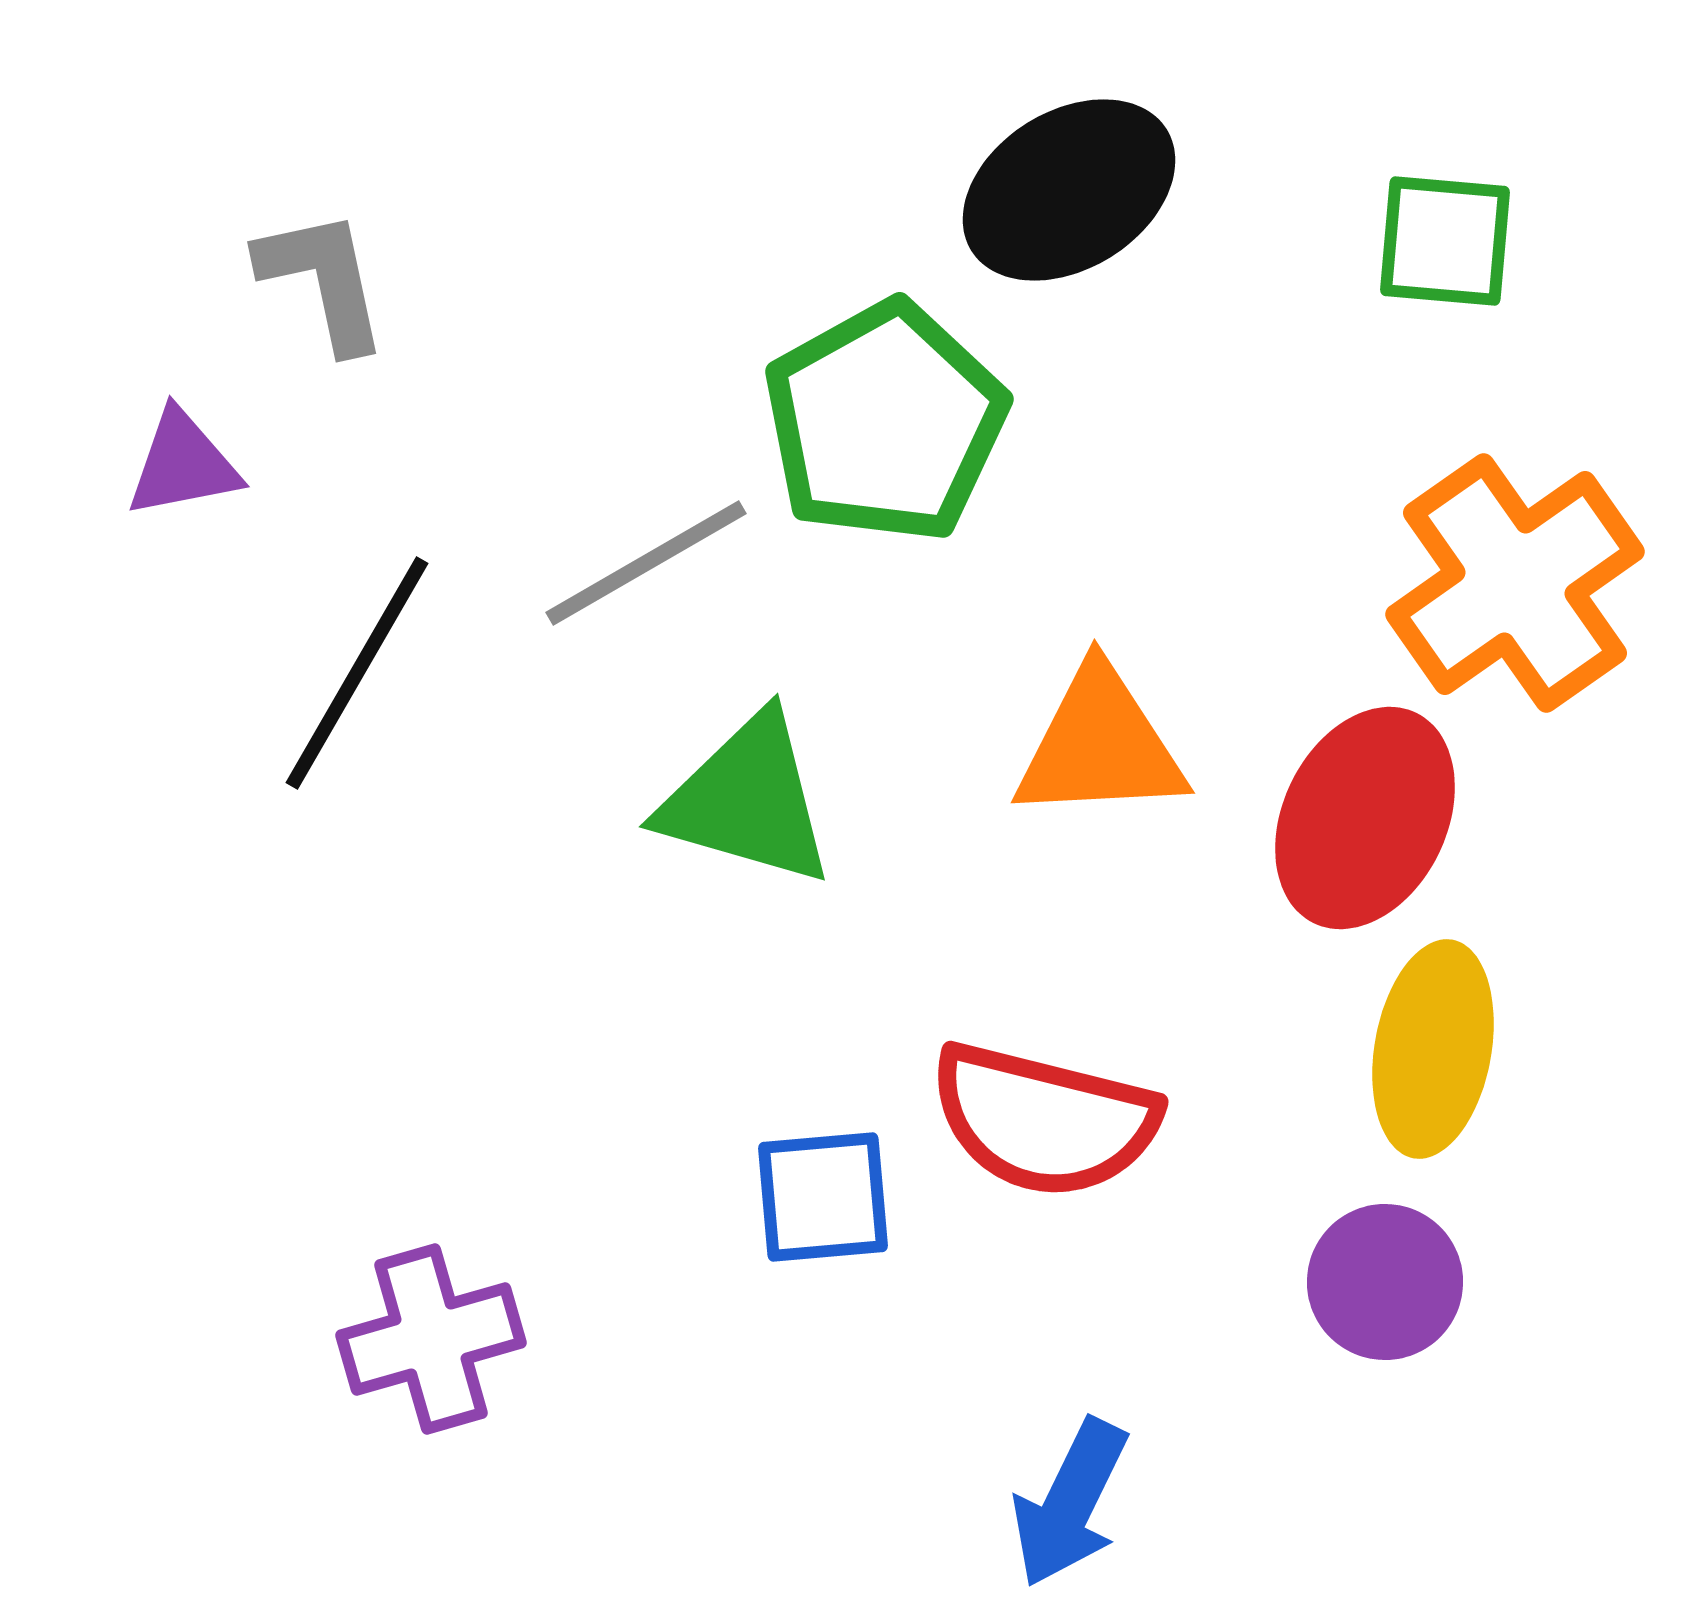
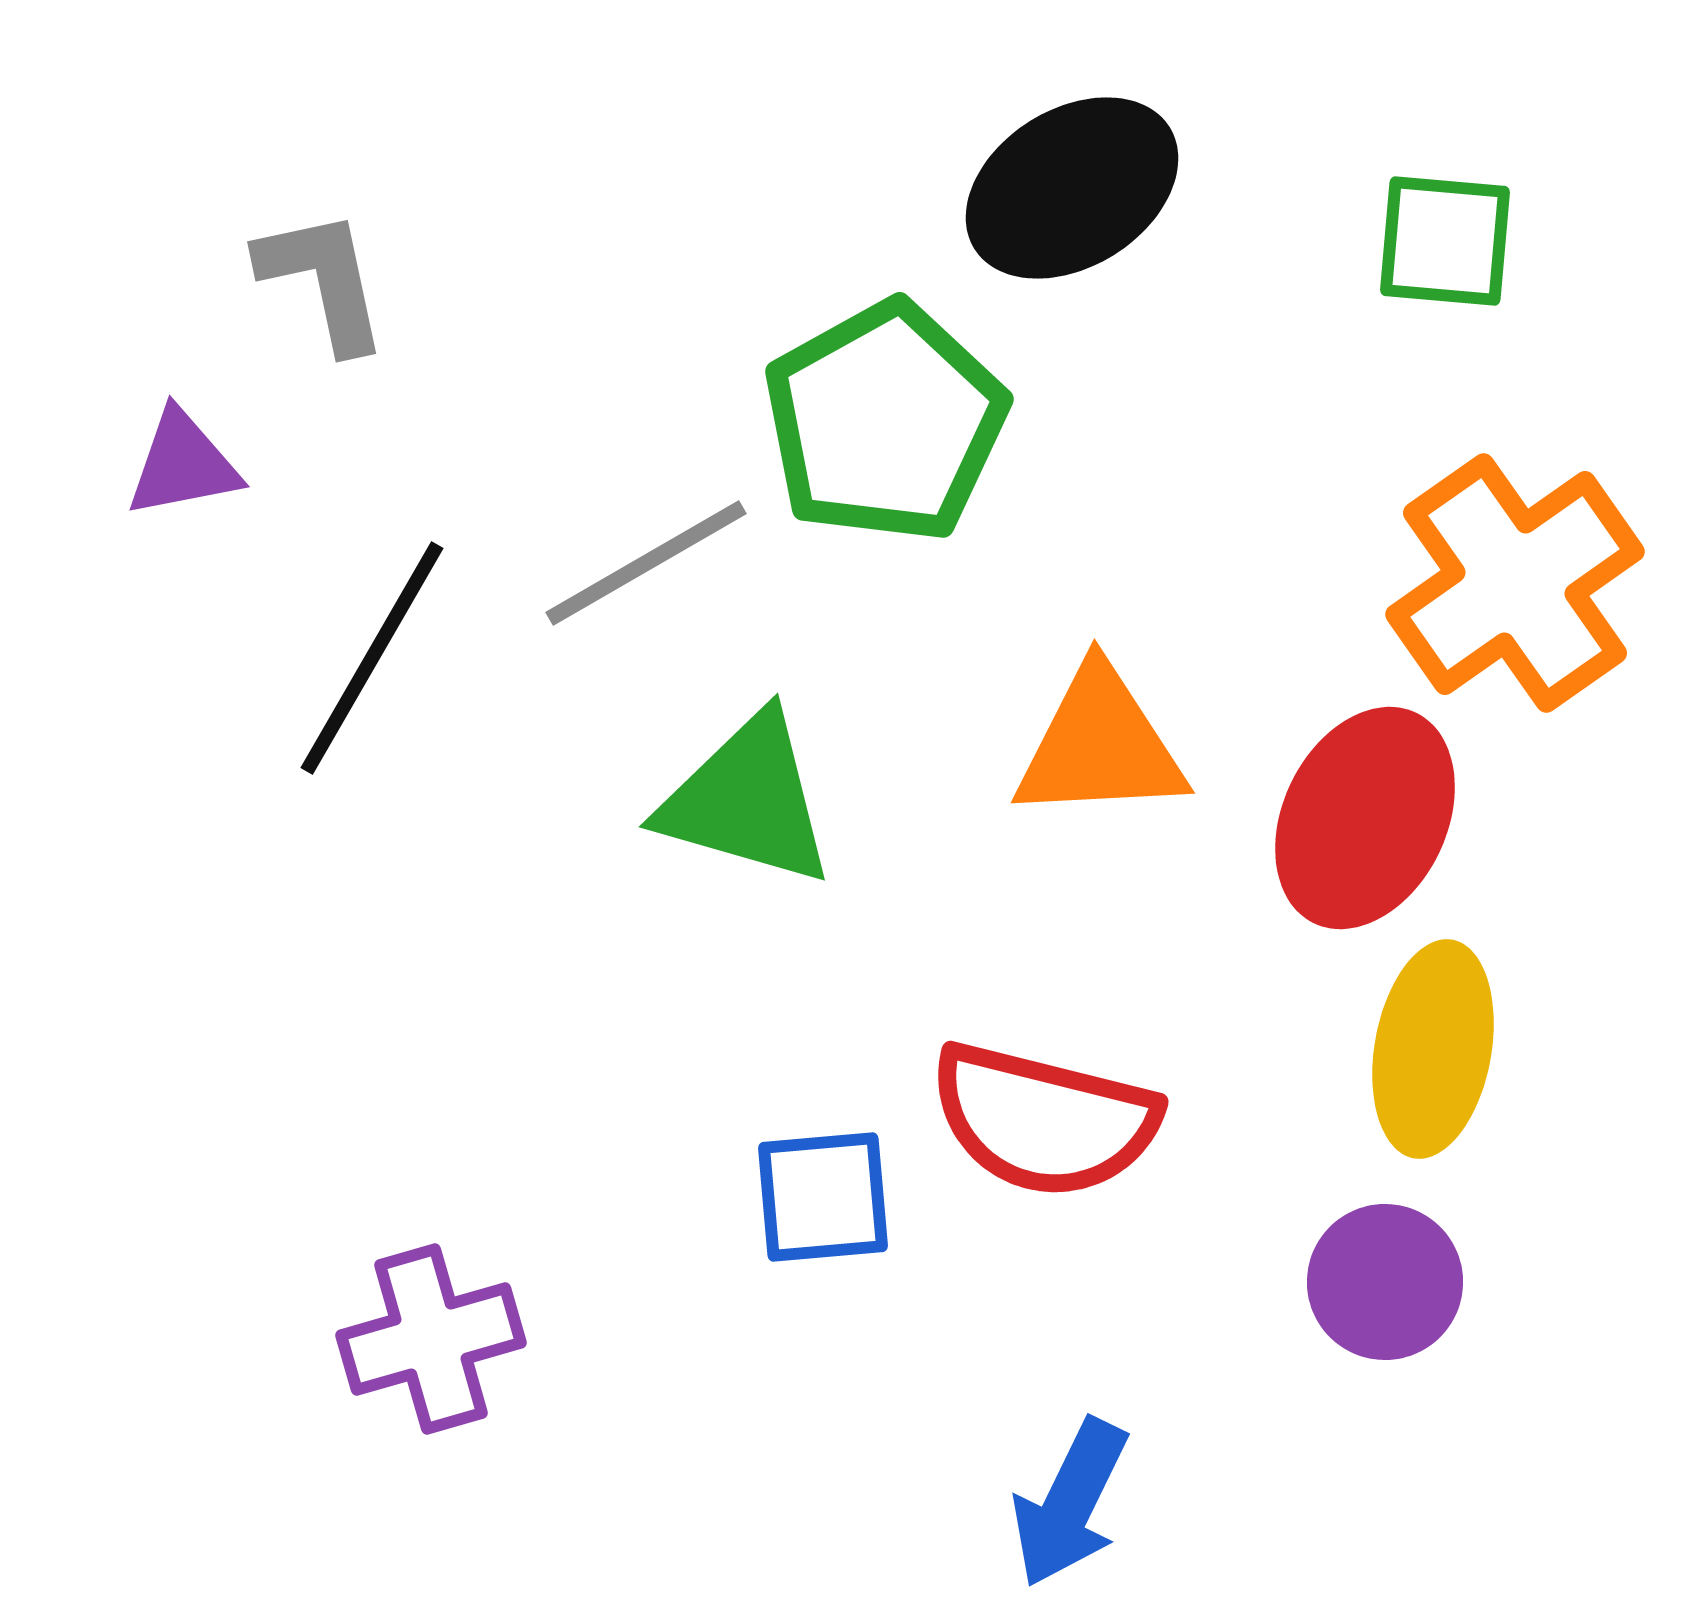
black ellipse: moved 3 px right, 2 px up
black line: moved 15 px right, 15 px up
